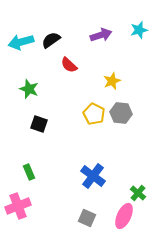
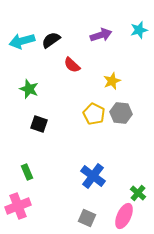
cyan arrow: moved 1 px right, 1 px up
red semicircle: moved 3 px right
green rectangle: moved 2 px left
